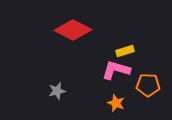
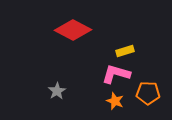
pink L-shape: moved 4 px down
orange pentagon: moved 8 px down
gray star: rotated 18 degrees counterclockwise
orange star: moved 1 px left, 2 px up
